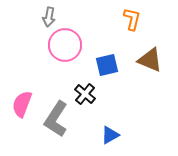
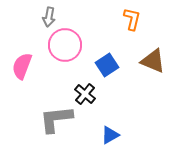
brown triangle: moved 3 px right, 1 px down
blue square: rotated 20 degrees counterclockwise
pink semicircle: moved 38 px up
gray L-shape: rotated 51 degrees clockwise
